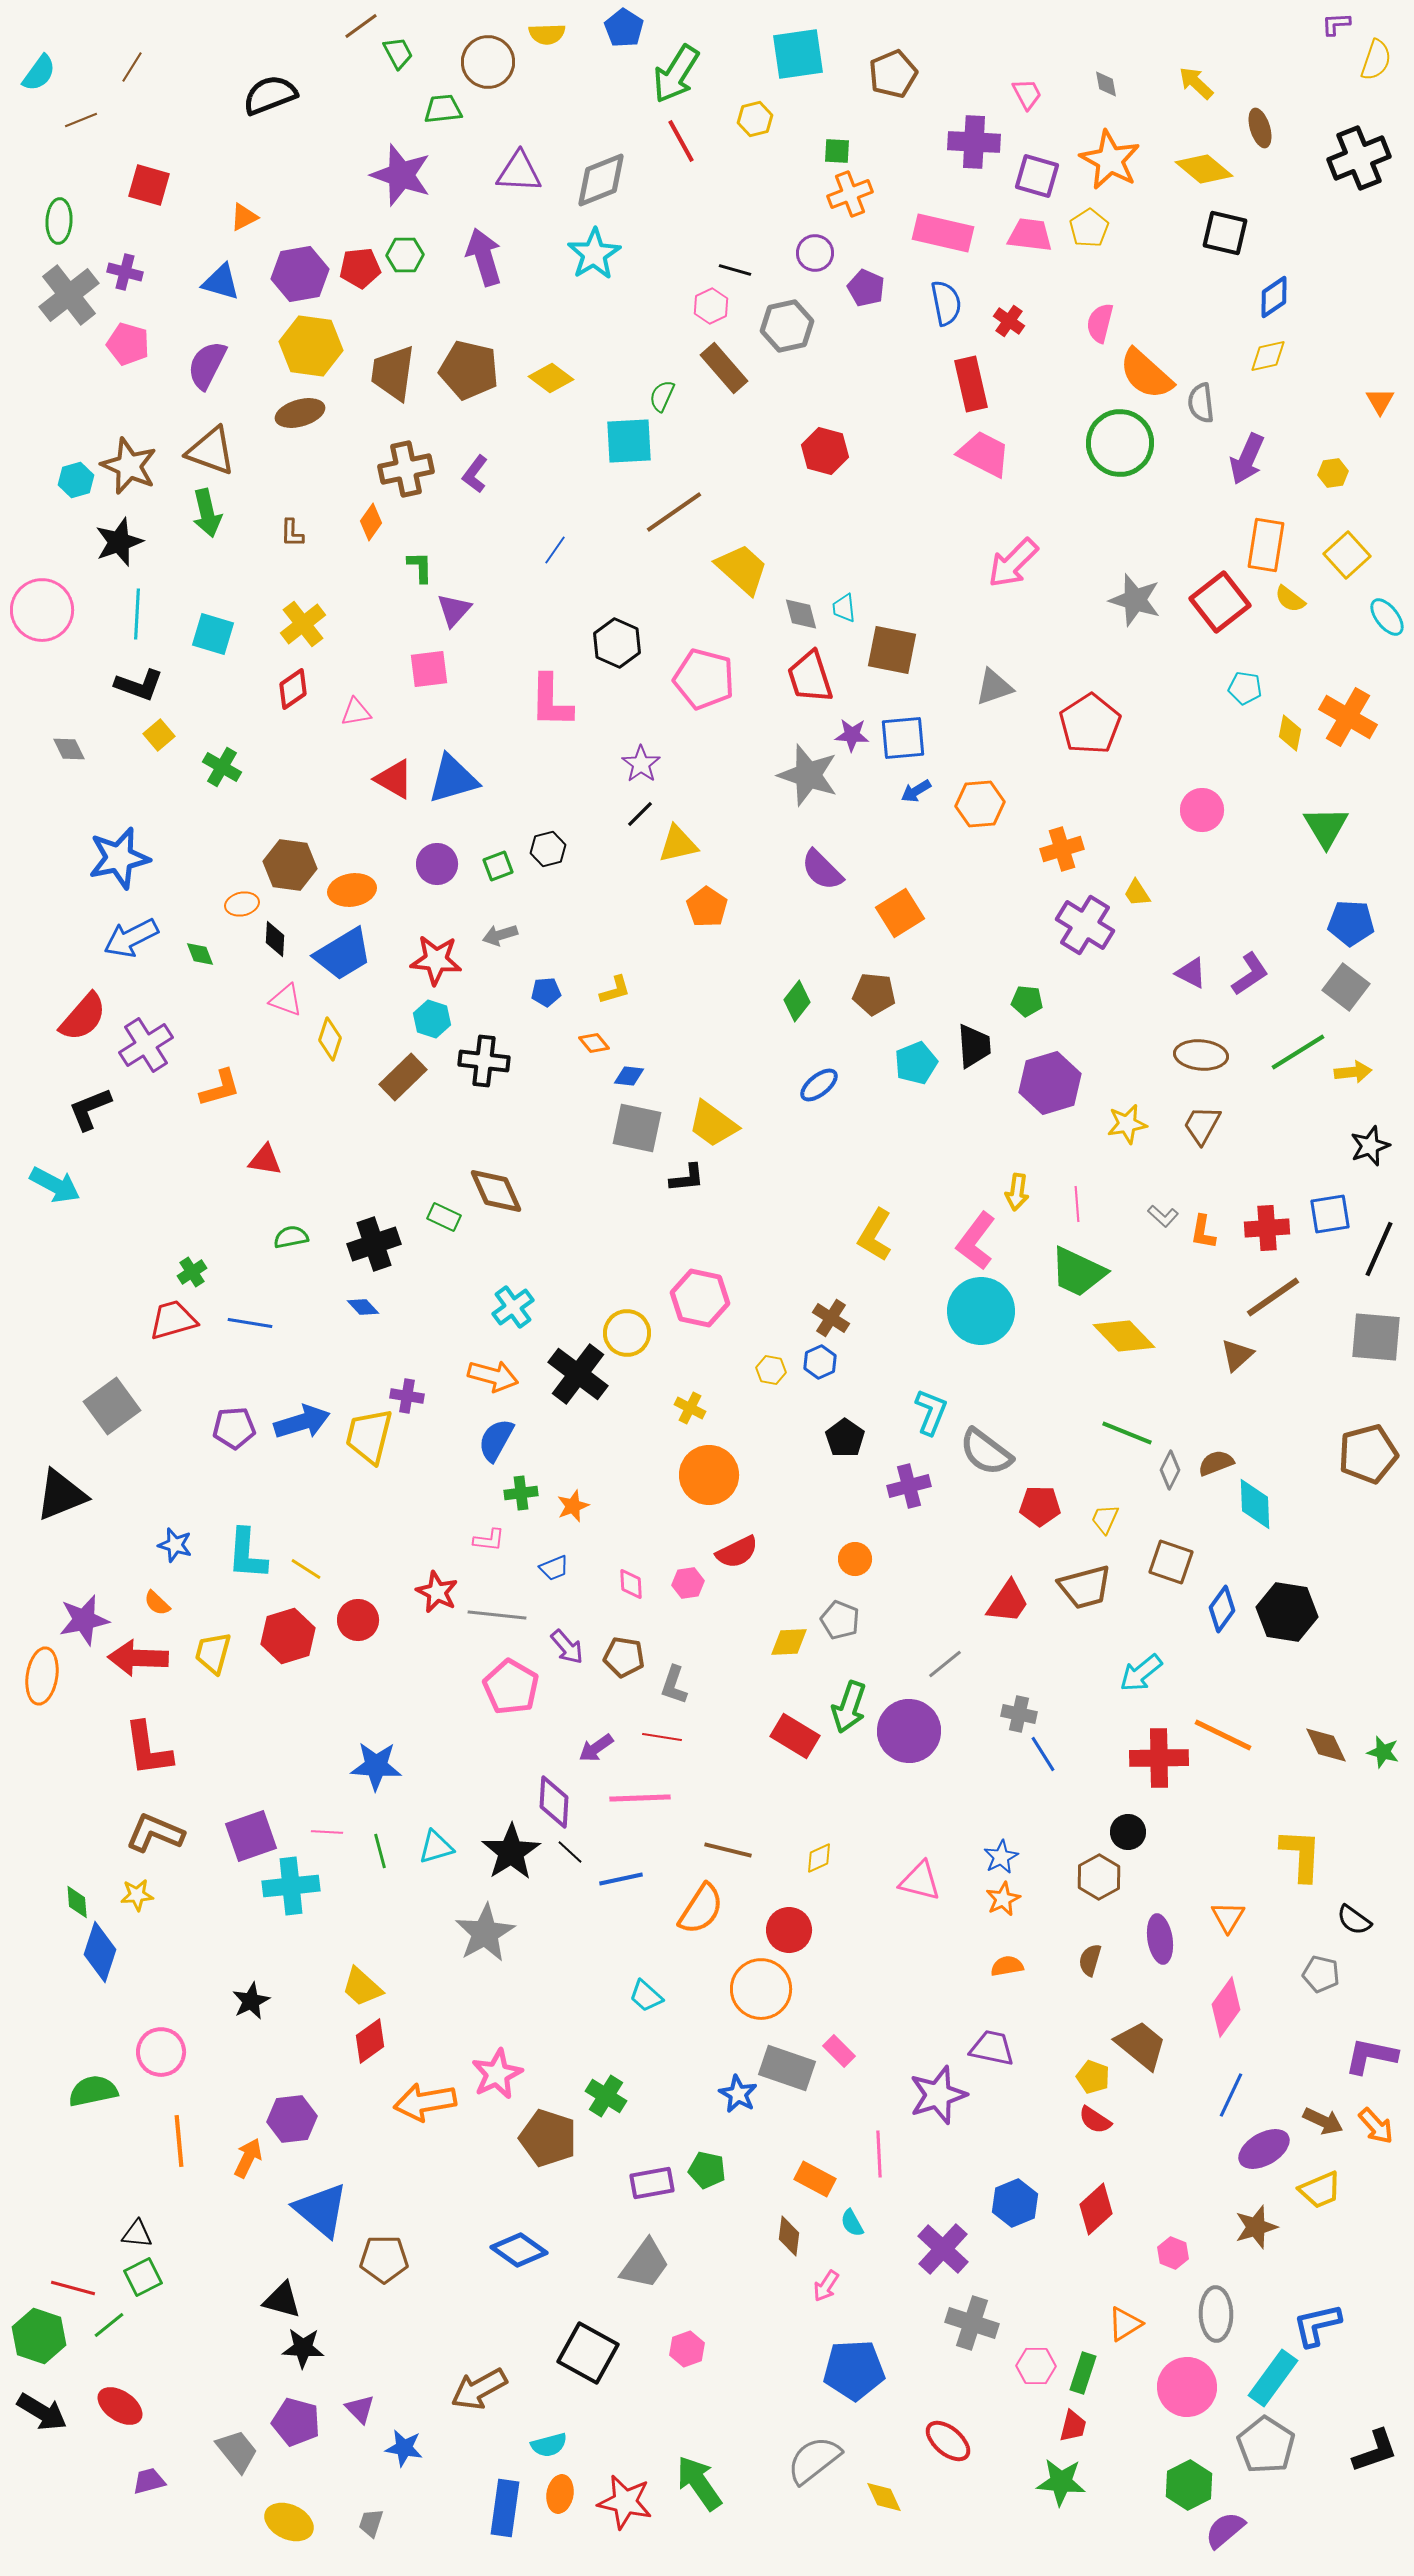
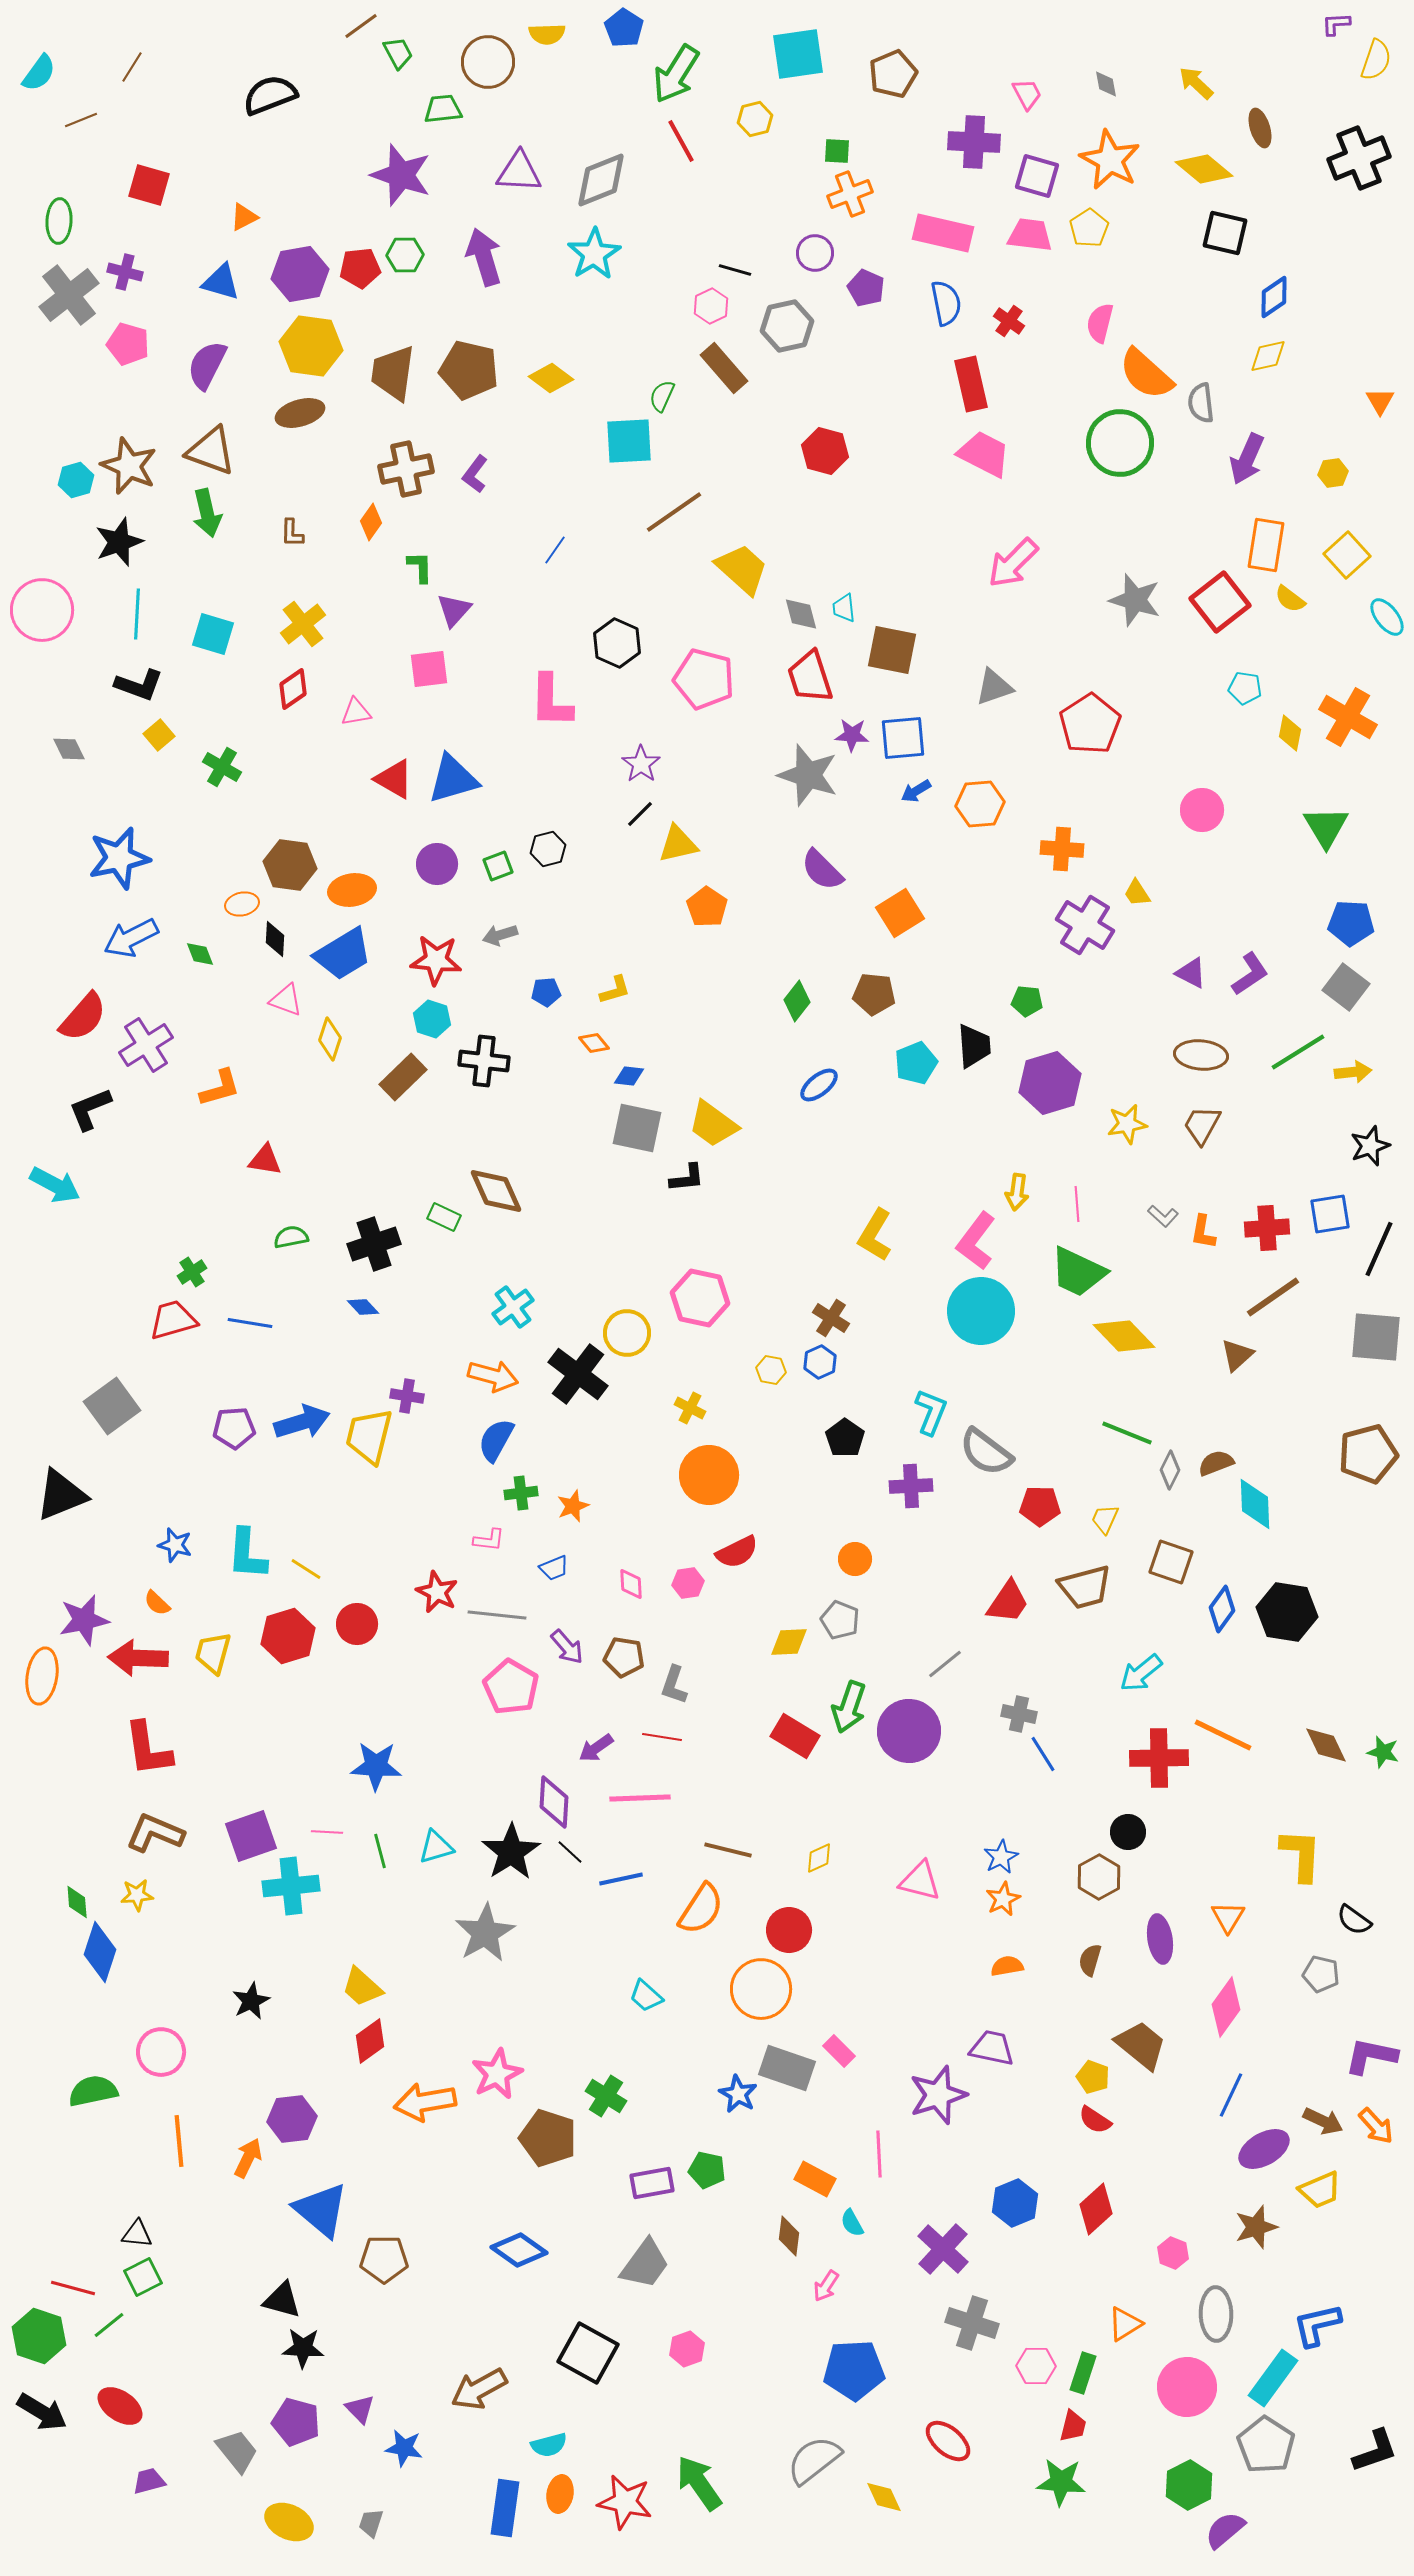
orange cross at (1062, 849): rotated 21 degrees clockwise
purple cross at (909, 1486): moved 2 px right; rotated 12 degrees clockwise
red circle at (358, 1620): moved 1 px left, 4 px down
